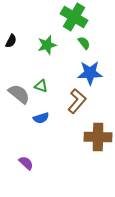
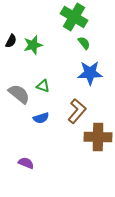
green star: moved 14 px left
green triangle: moved 2 px right
brown L-shape: moved 10 px down
purple semicircle: rotated 21 degrees counterclockwise
